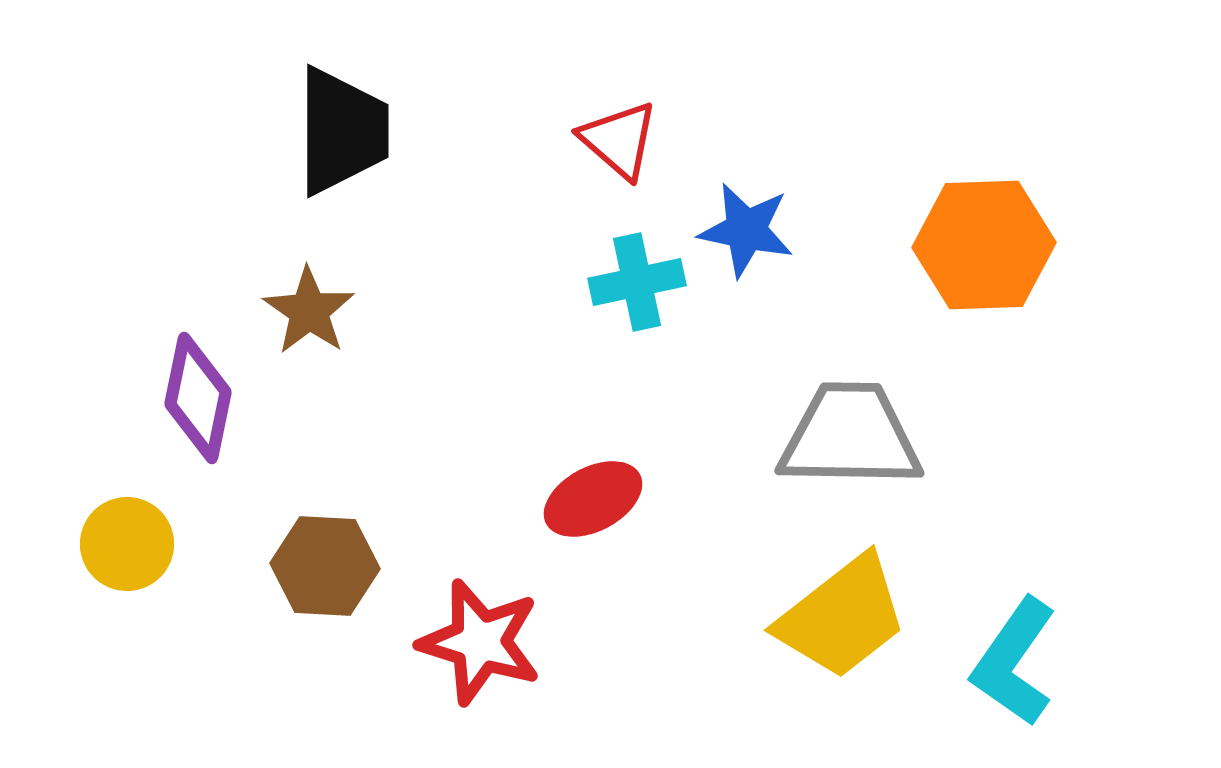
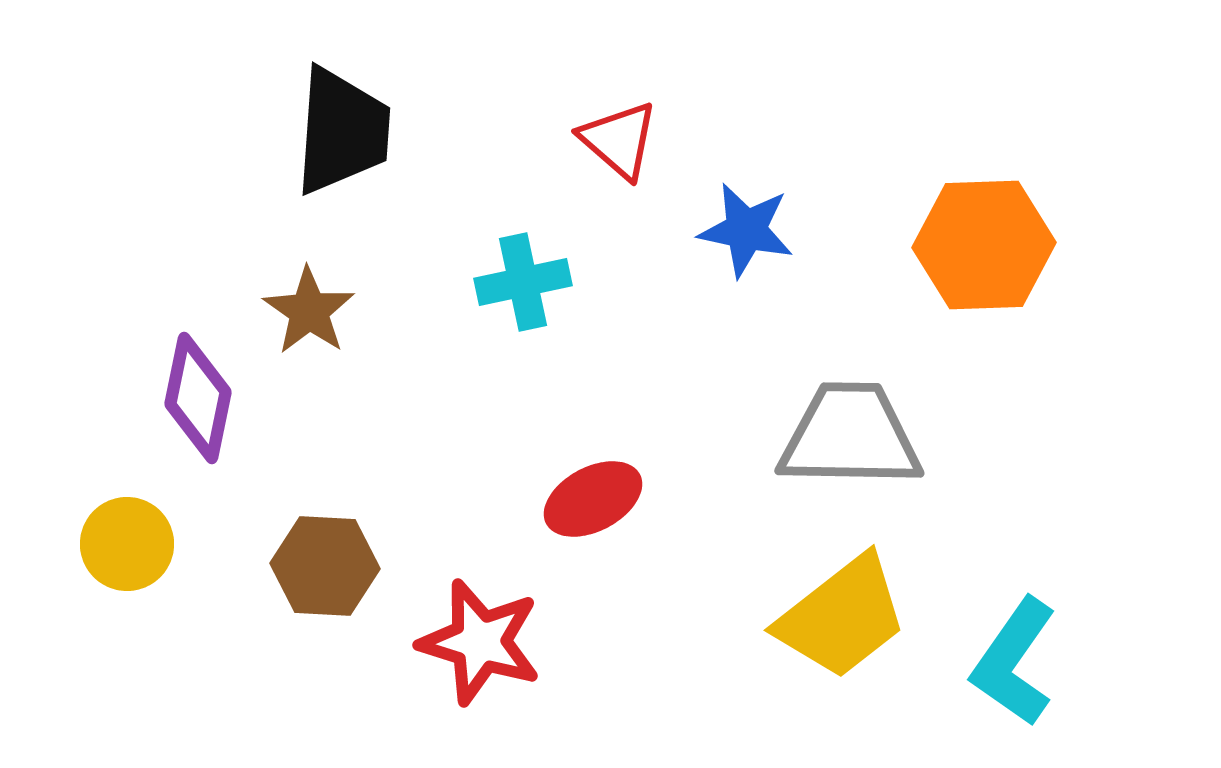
black trapezoid: rotated 4 degrees clockwise
cyan cross: moved 114 px left
